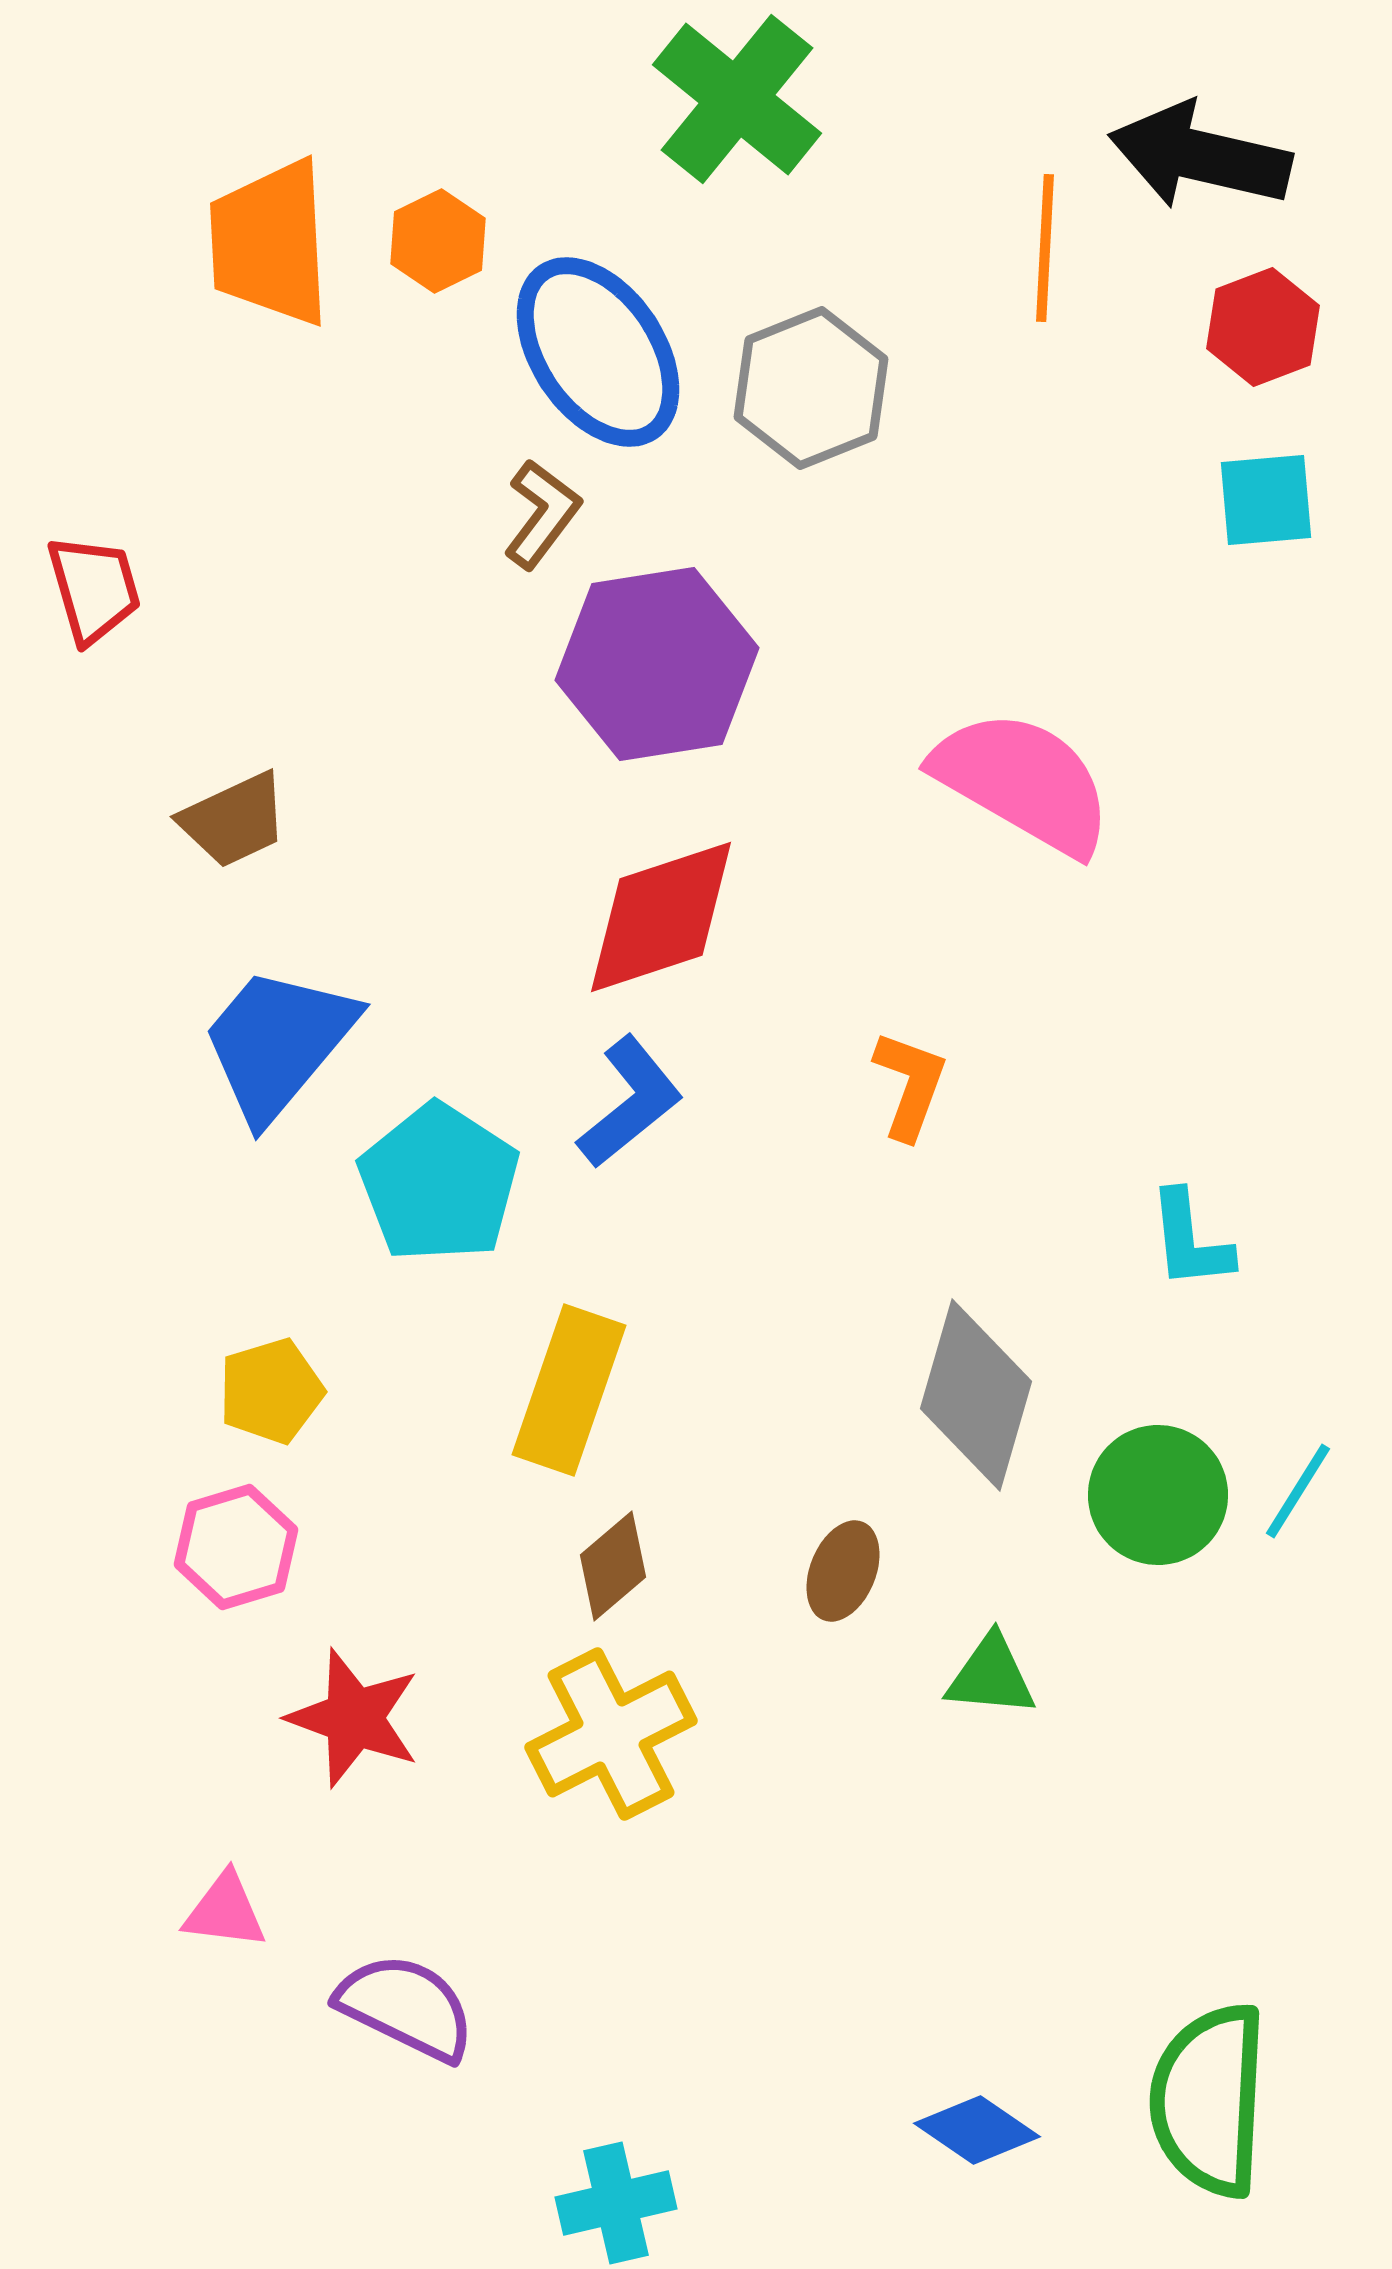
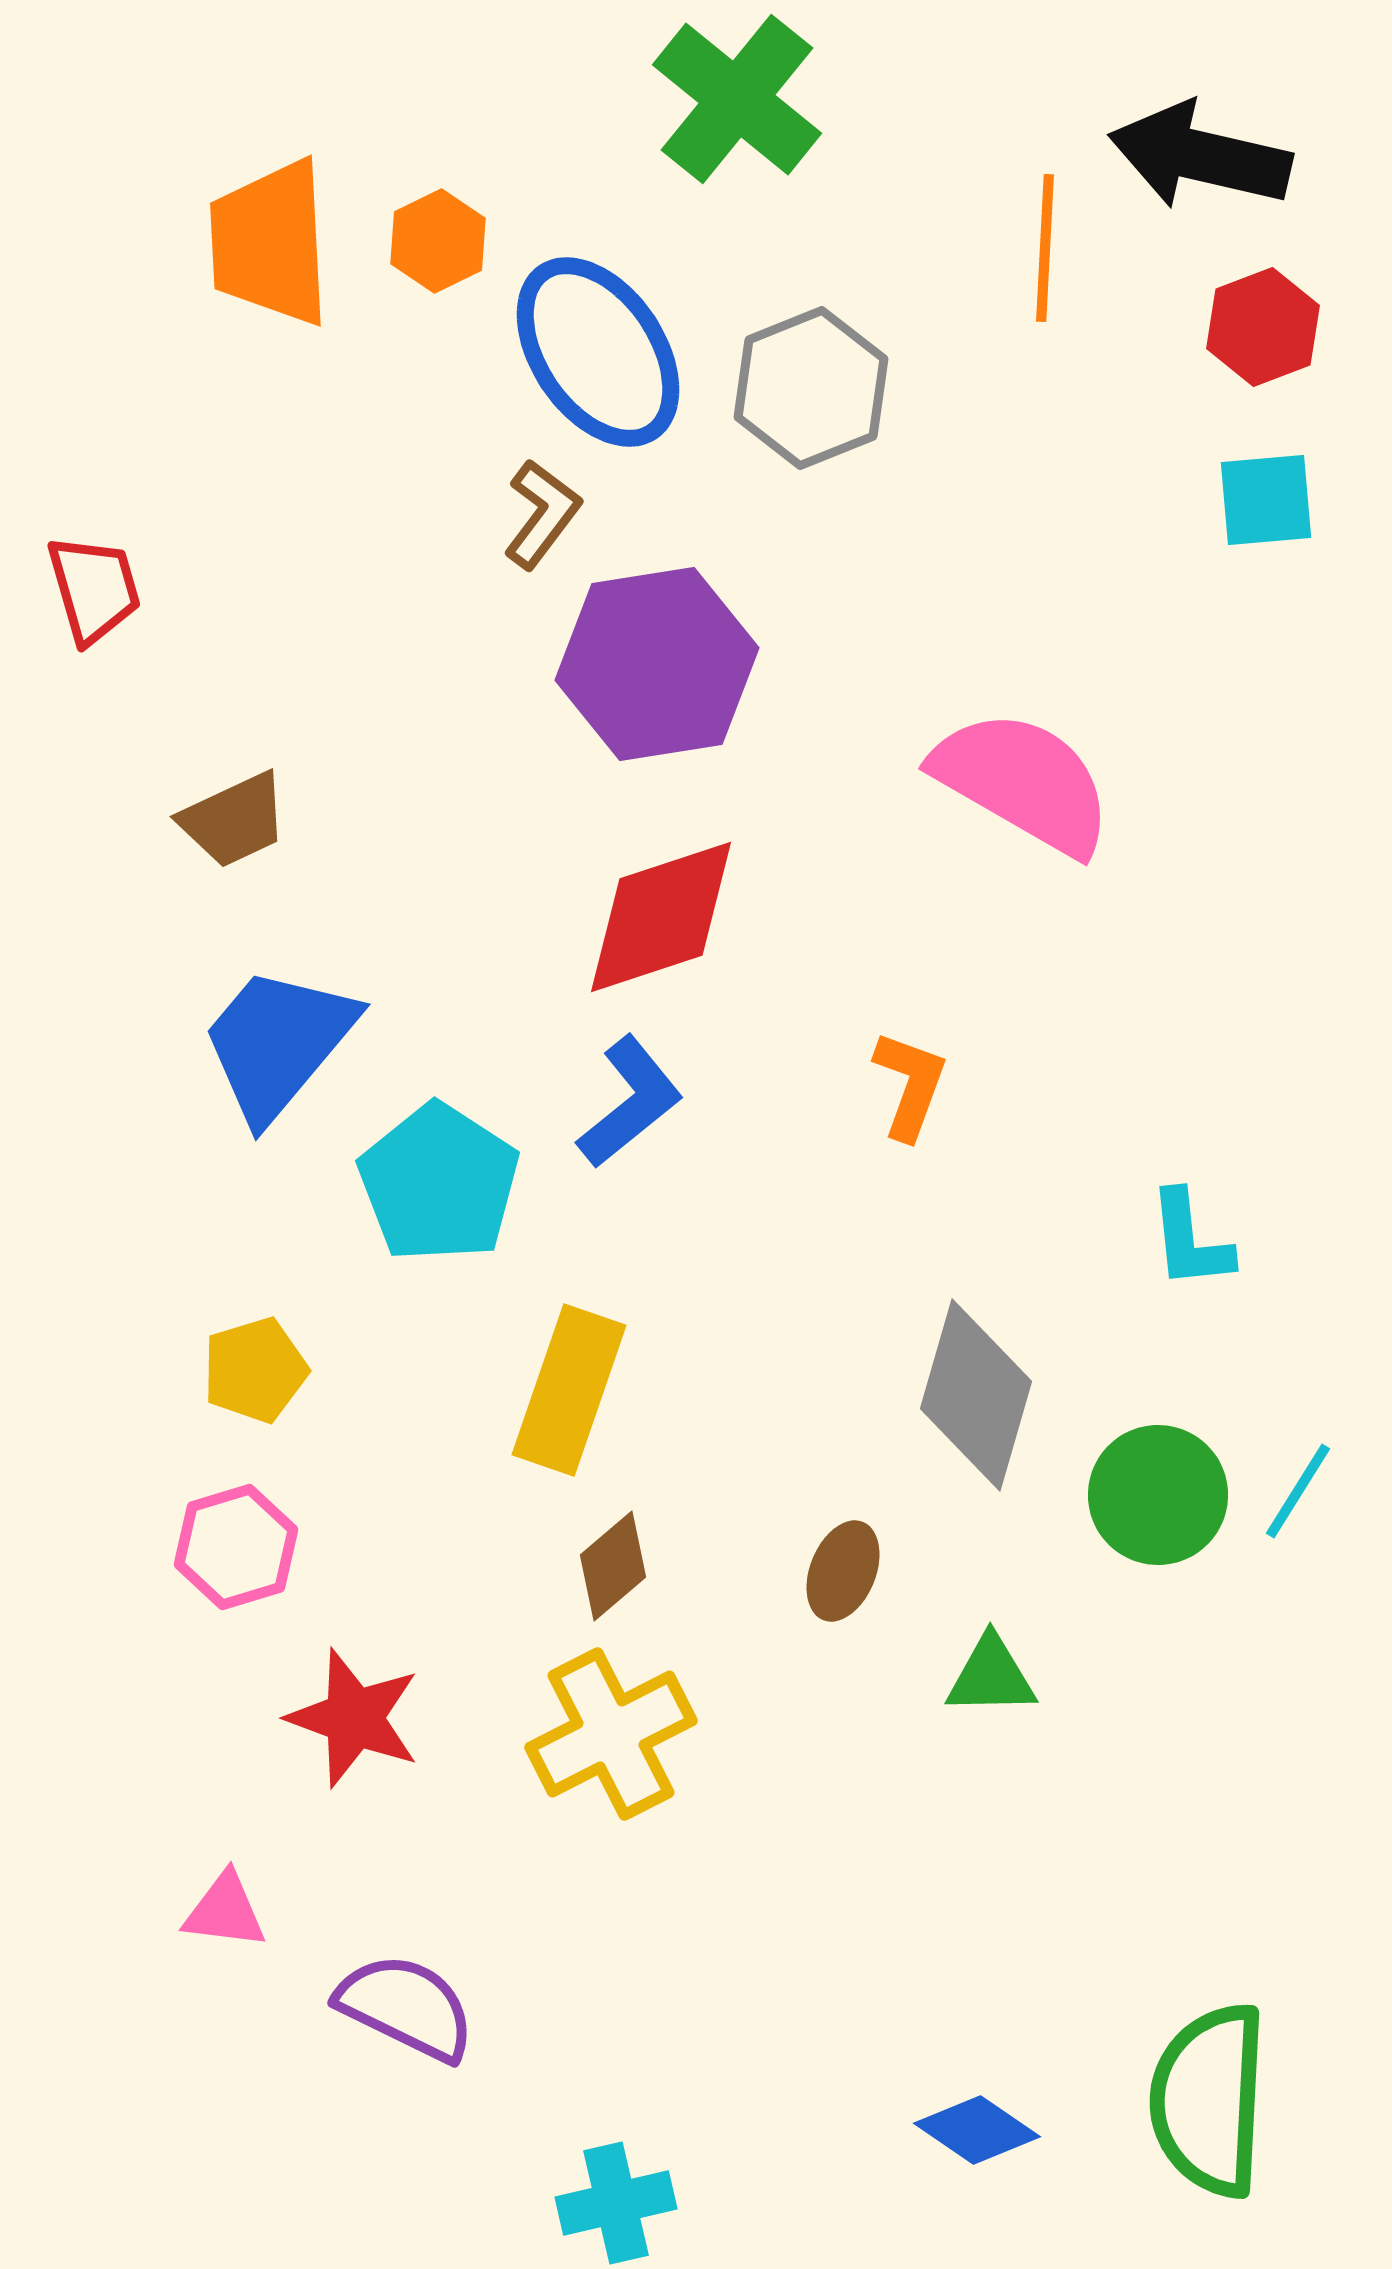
yellow pentagon: moved 16 px left, 21 px up
green triangle: rotated 6 degrees counterclockwise
